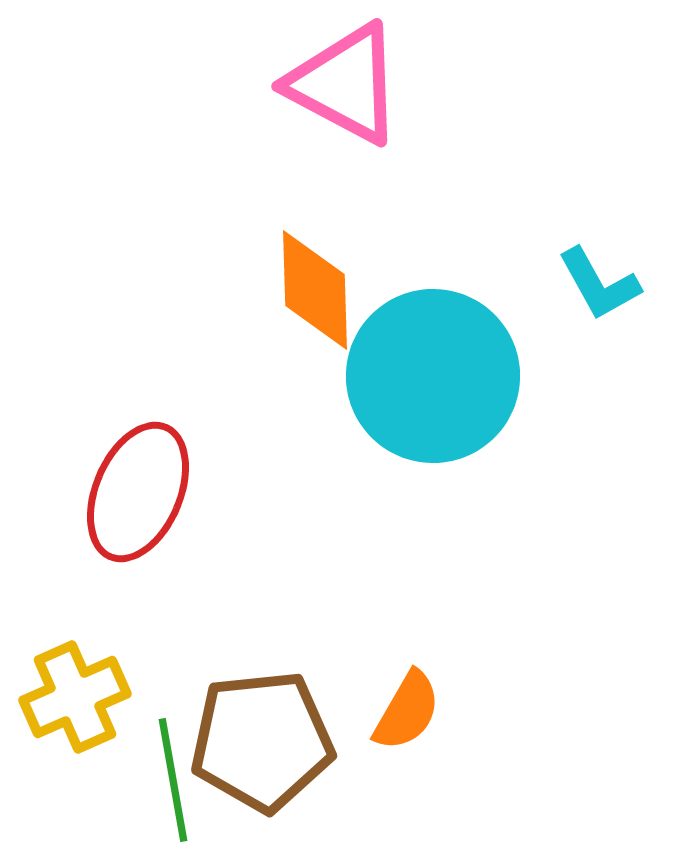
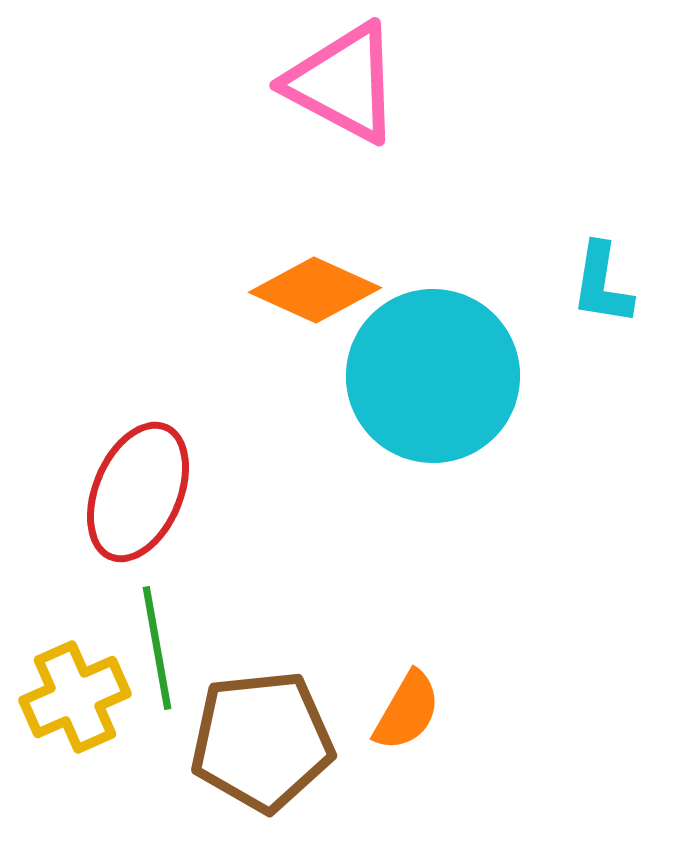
pink triangle: moved 2 px left, 1 px up
cyan L-shape: moved 3 px right; rotated 38 degrees clockwise
orange diamond: rotated 64 degrees counterclockwise
green line: moved 16 px left, 132 px up
